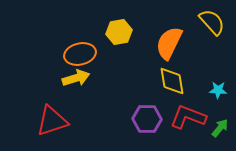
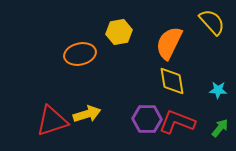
yellow arrow: moved 11 px right, 36 px down
red L-shape: moved 11 px left, 5 px down
